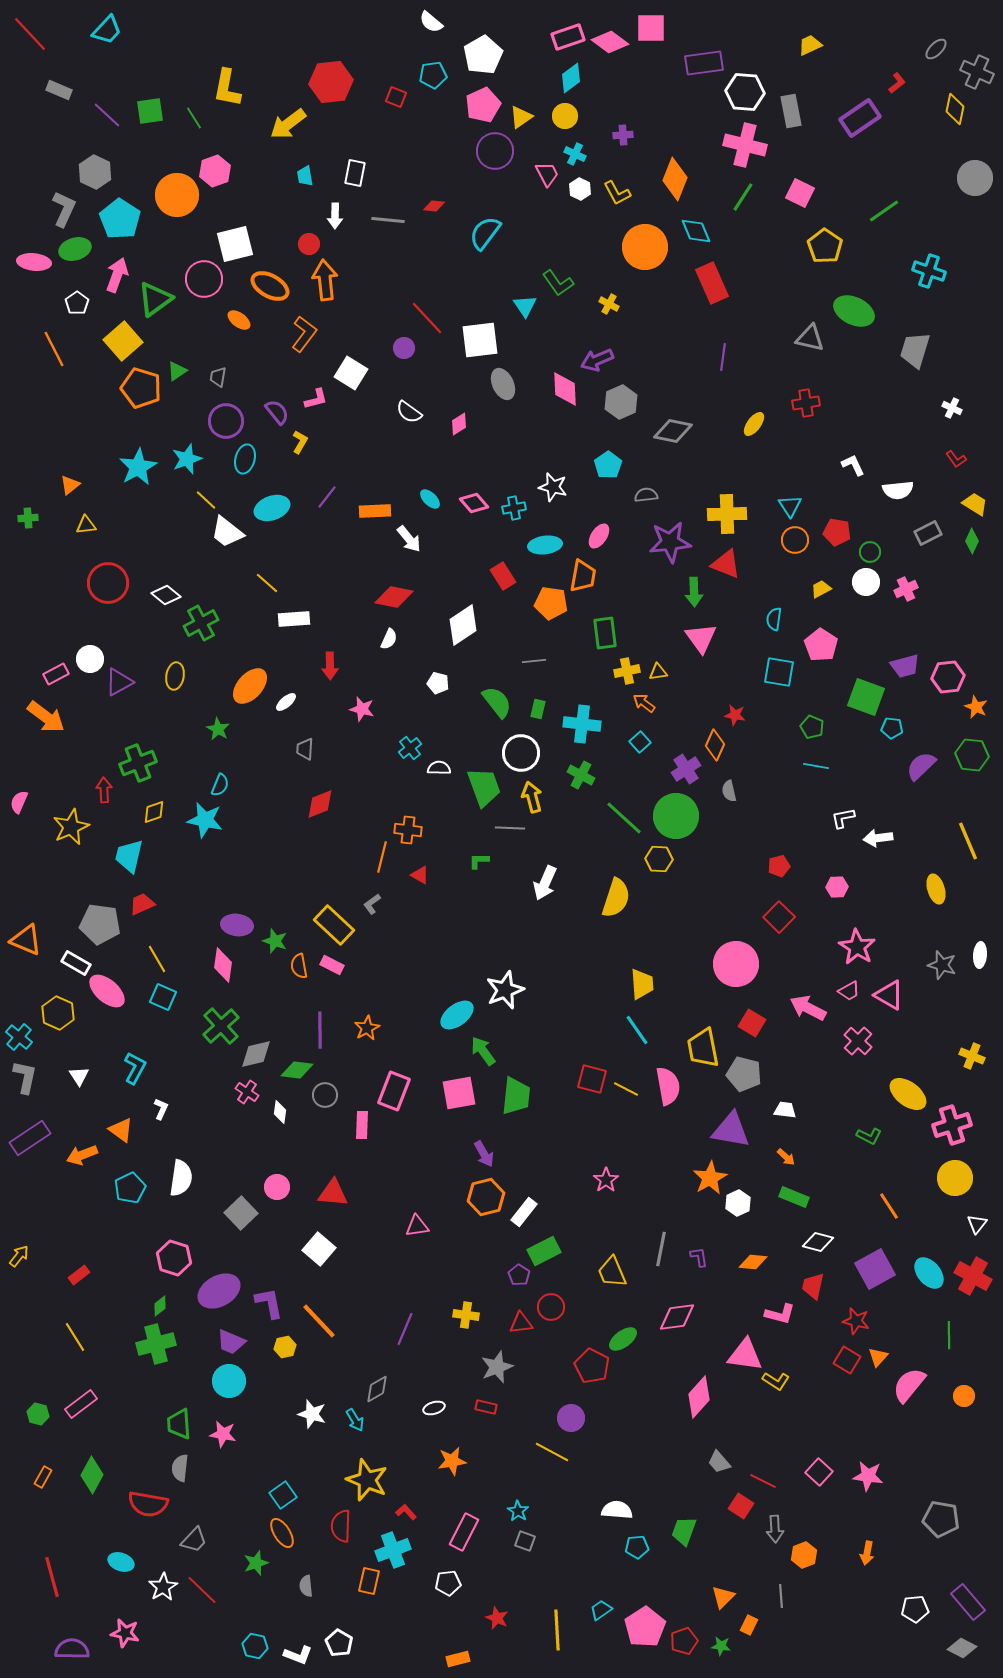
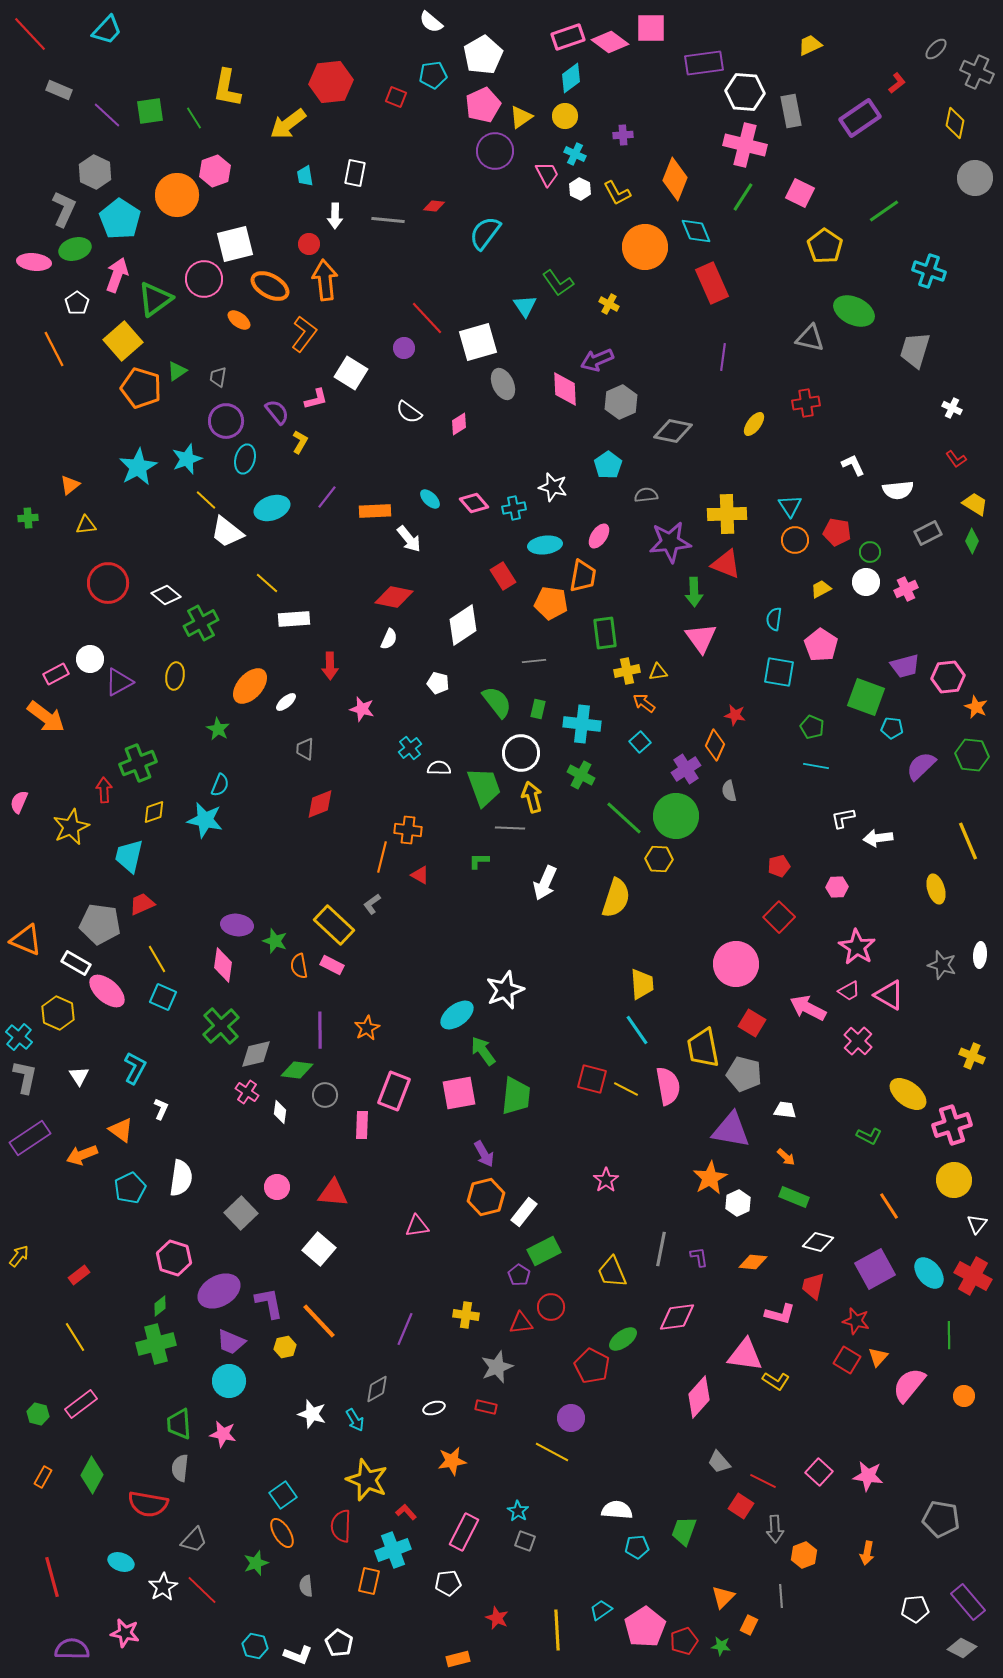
yellow diamond at (955, 109): moved 14 px down
white square at (480, 340): moved 2 px left, 2 px down; rotated 9 degrees counterclockwise
yellow circle at (955, 1178): moved 1 px left, 2 px down
